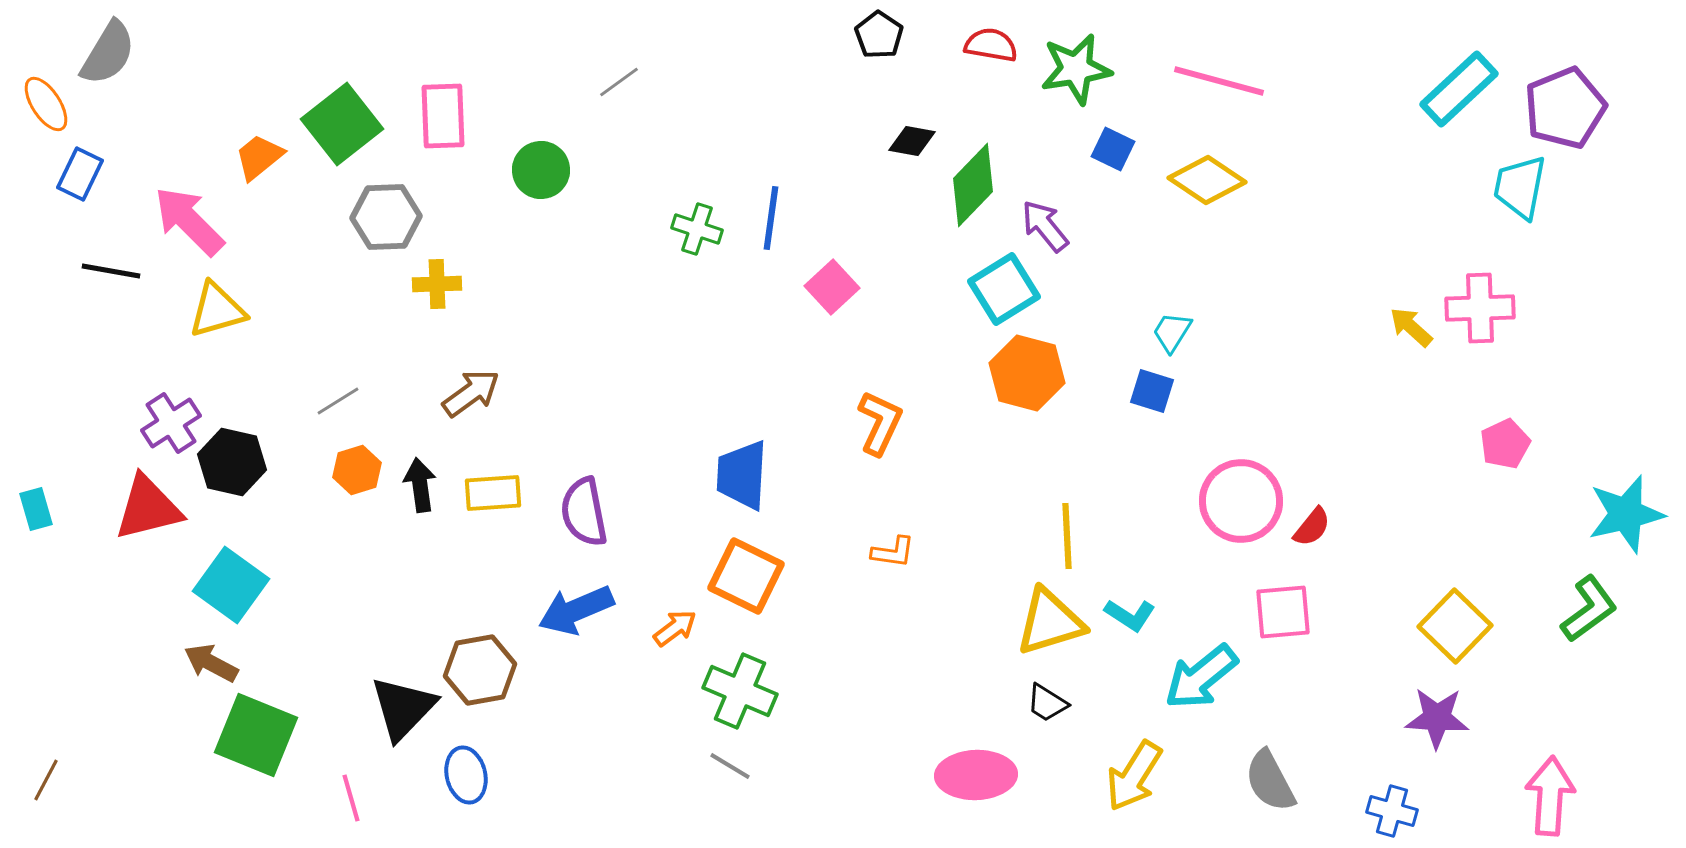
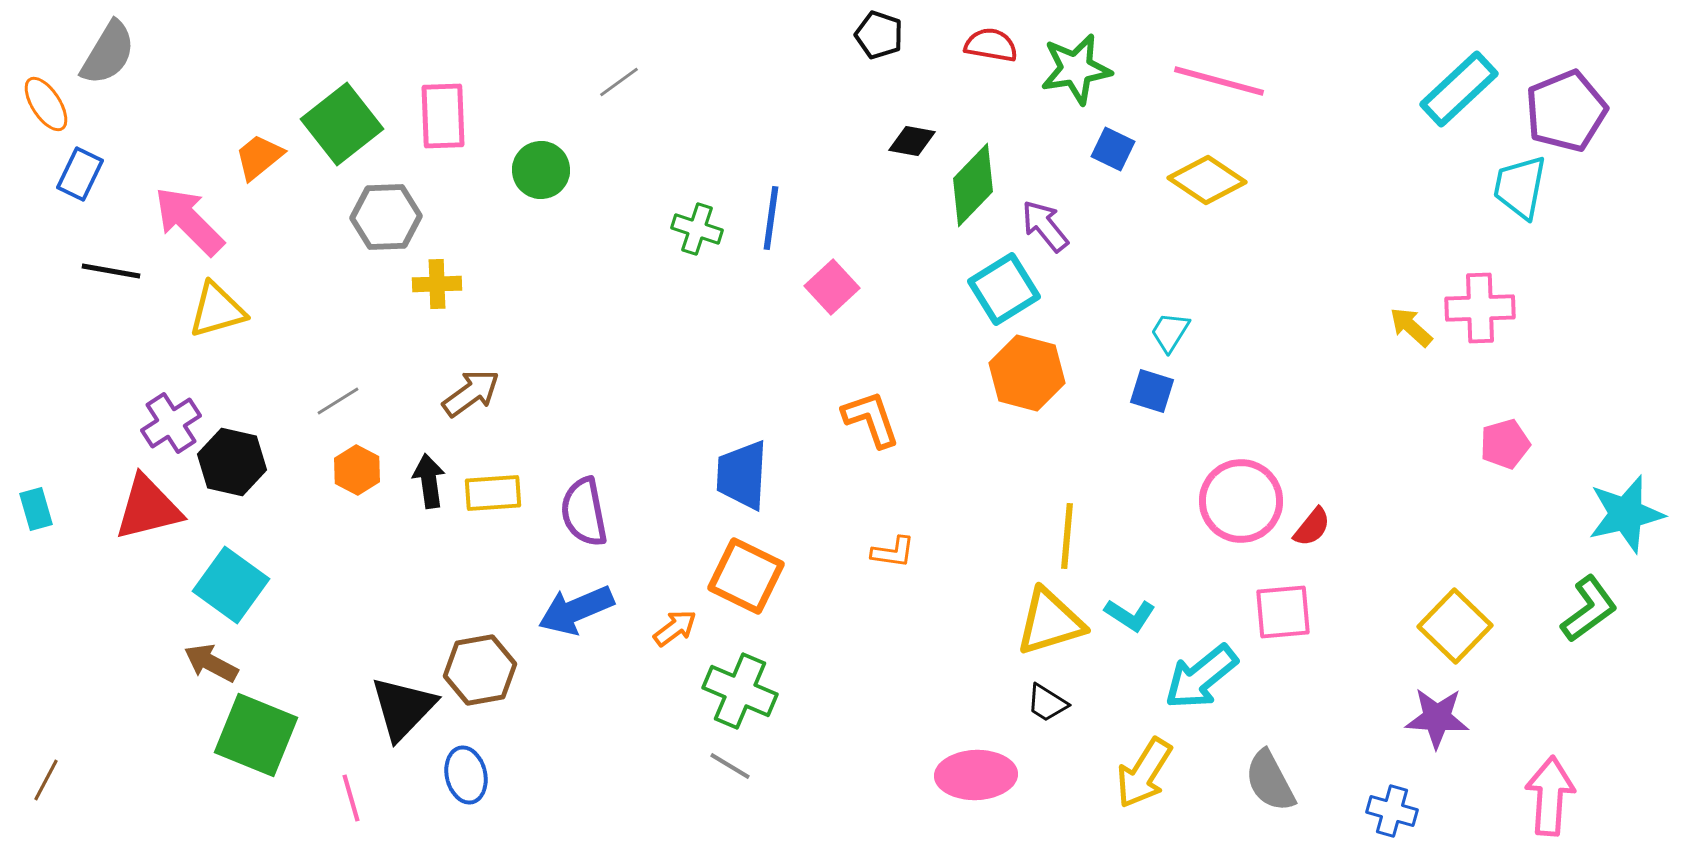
black pentagon at (879, 35): rotated 15 degrees counterclockwise
purple pentagon at (1565, 108): moved 1 px right, 3 px down
cyan trapezoid at (1172, 332): moved 2 px left
orange L-shape at (880, 423): moved 9 px left, 4 px up; rotated 44 degrees counterclockwise
pink pentagon at (1505, 444): rotated 9 degrees clockwise
orange hexagon at (357, 470): rotated 15 degrees counterclockwise
black arrow at (420, 485): moved 9 px right, 4 px up
yellow line at (1067, 536): rotated 8 degrees clockwise
yellow arrow at (1134, 776): moved 10 px right, 3 px up
